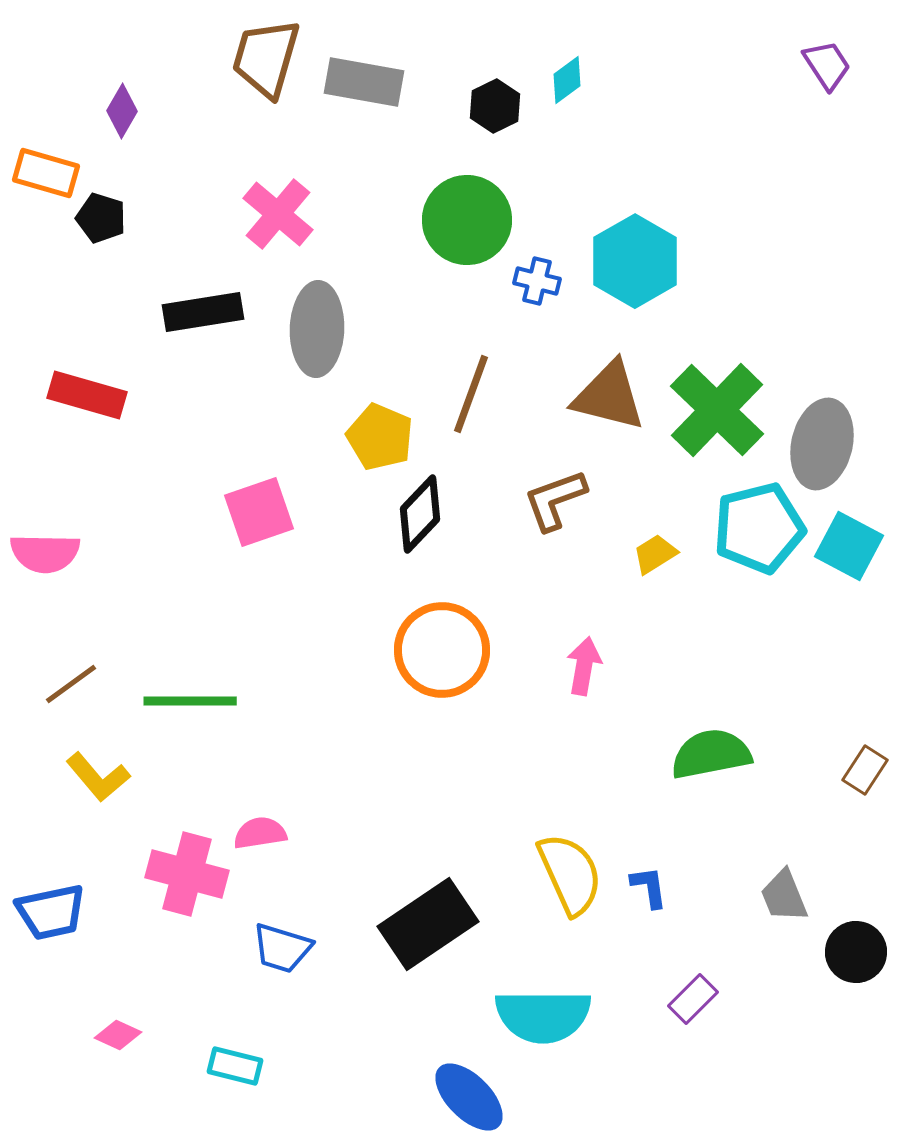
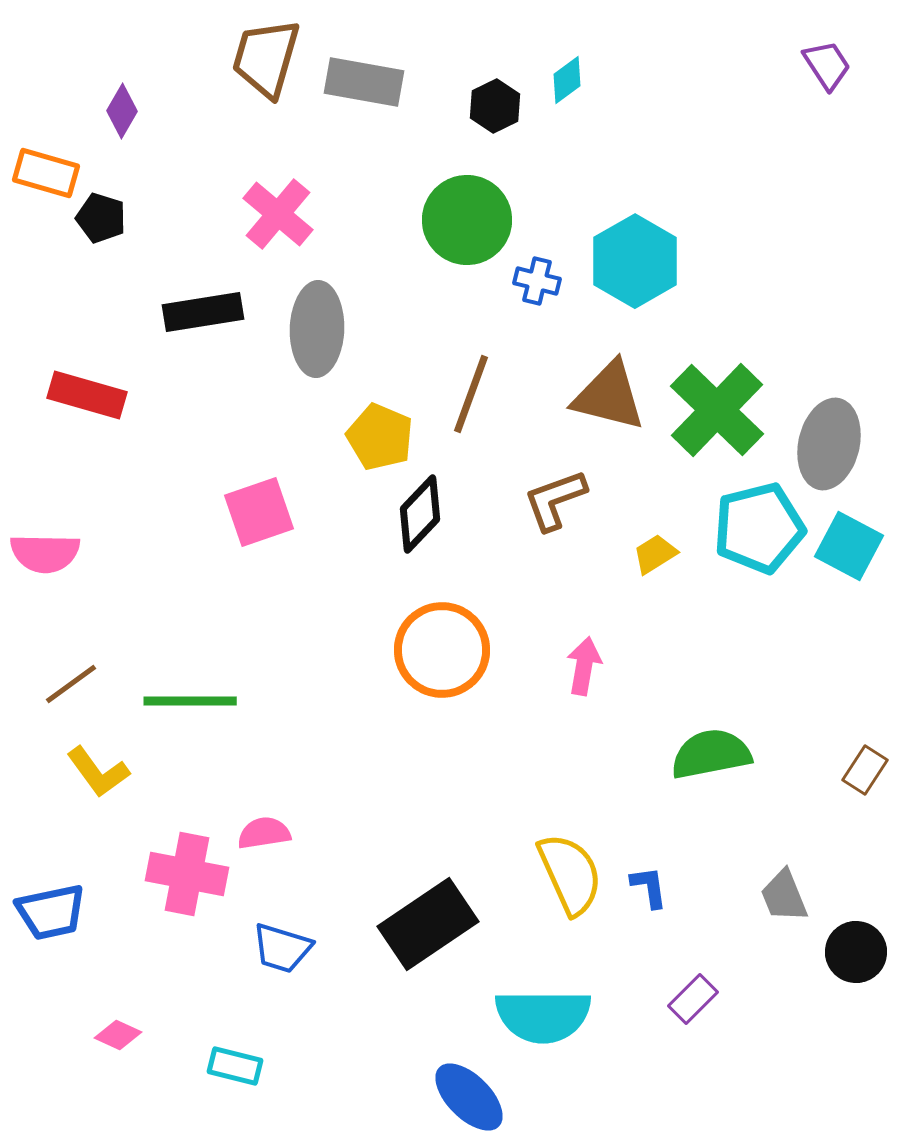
gray ellipse at (822, 444): moved 7 px right
yellow L-shape at (98, 777): moved 5 px up; rotated 4 degrees clockwise
pink semicircle at (260, 833): moved 4 px right
pink cross at (187, 874): rotated 4 degrees counterclockwise
